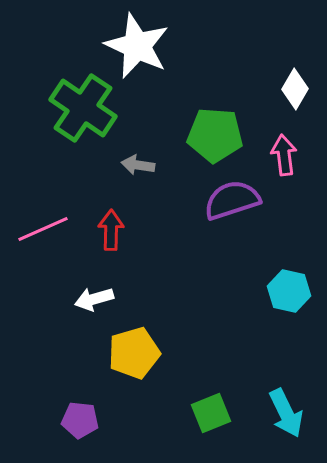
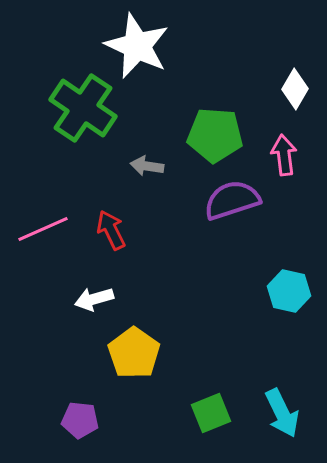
gray arrow: moved 9 px right, 1 px down
red arrow: rotated 27 degrees counterclockwise
yellow pentagon: rotated 21 degrees counterclockwise
cyan arrow: moved 4 px left
